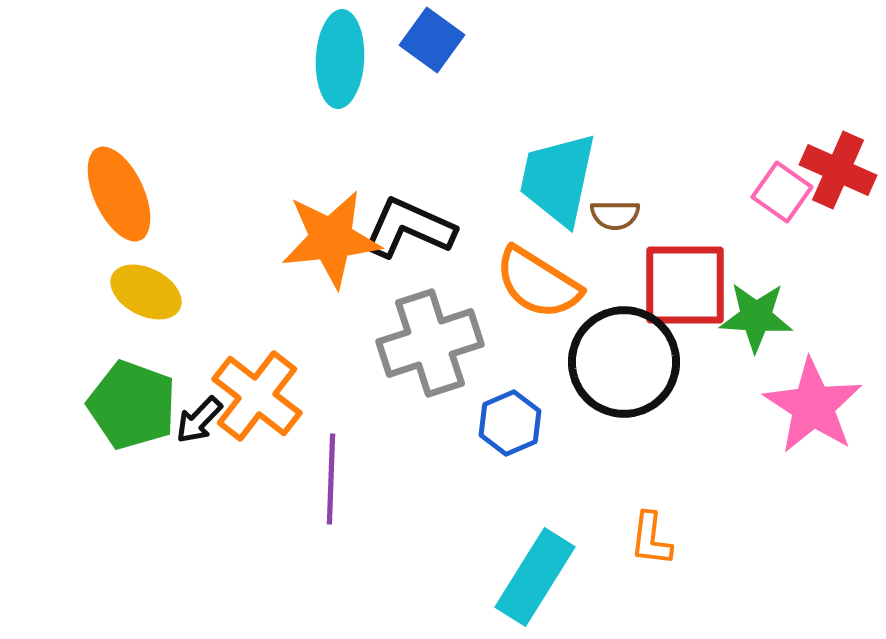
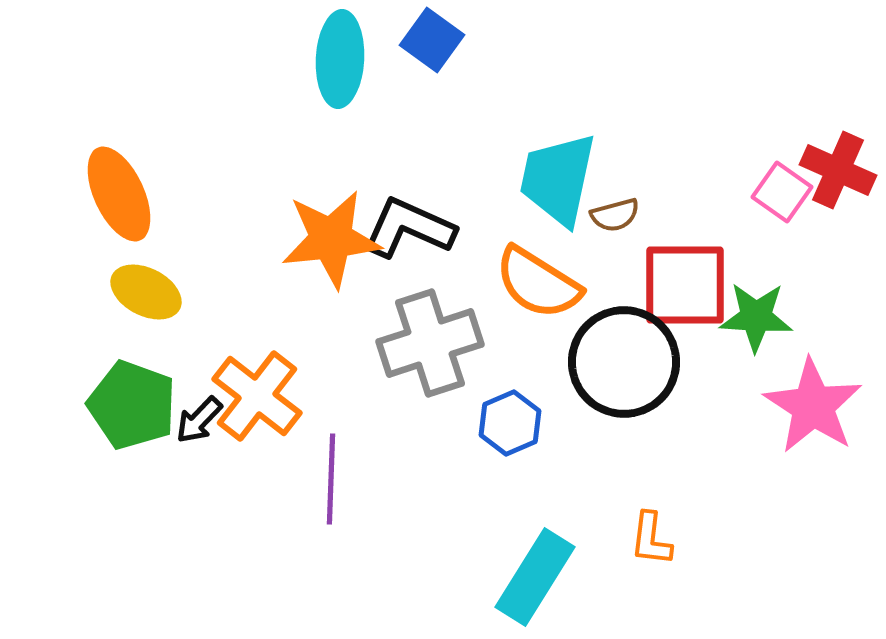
brown semicircle: rotated 15 degrees counterclockwise
